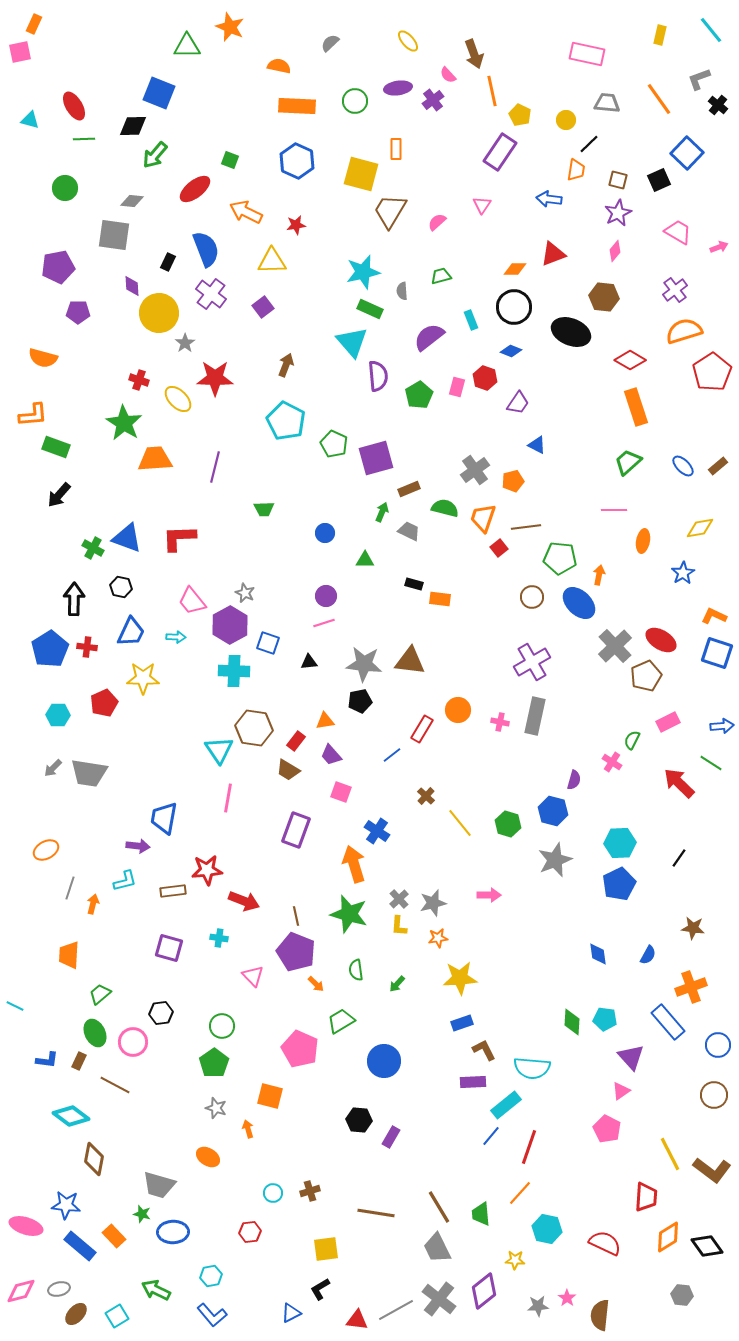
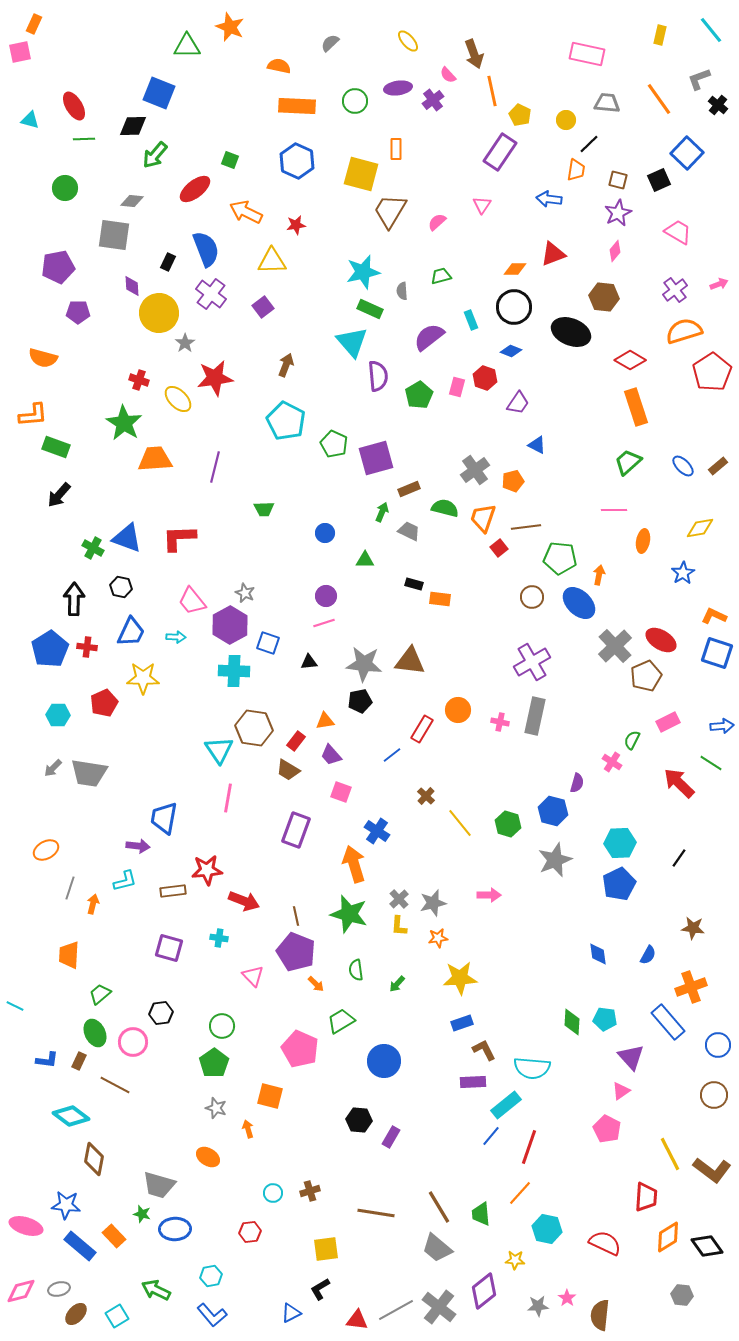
pink arrow at (719, 247): moved 37 px down
red star at (215, 378): rotated 9 degrees counterclockwise
purple semicircle at (574, 780): moved 3 px right, 3 px down
blue ellipse at (173, 1232): moved 2 px right, 3 px up
gray trapezoid at (437, 1248): rotated 24 degrees counterclockwise
gray cross at (439, 1299): moved 8 px down
